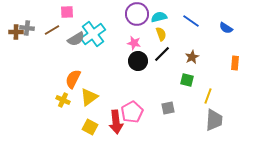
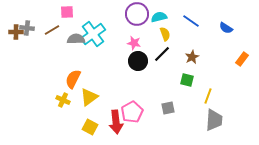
yellow semicircle: moved 4 px right
gray semicircle: rotated 150 degrees counterclockwise
orange rectangle: moved 7 px right, 4 px up; rotated 32 degrees clockwise
